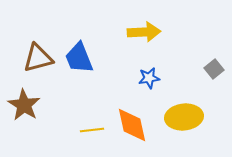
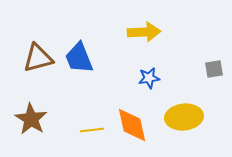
gray square: rotated 30 degrees clockwise
brown star: moved 7 px right, 14 px down
